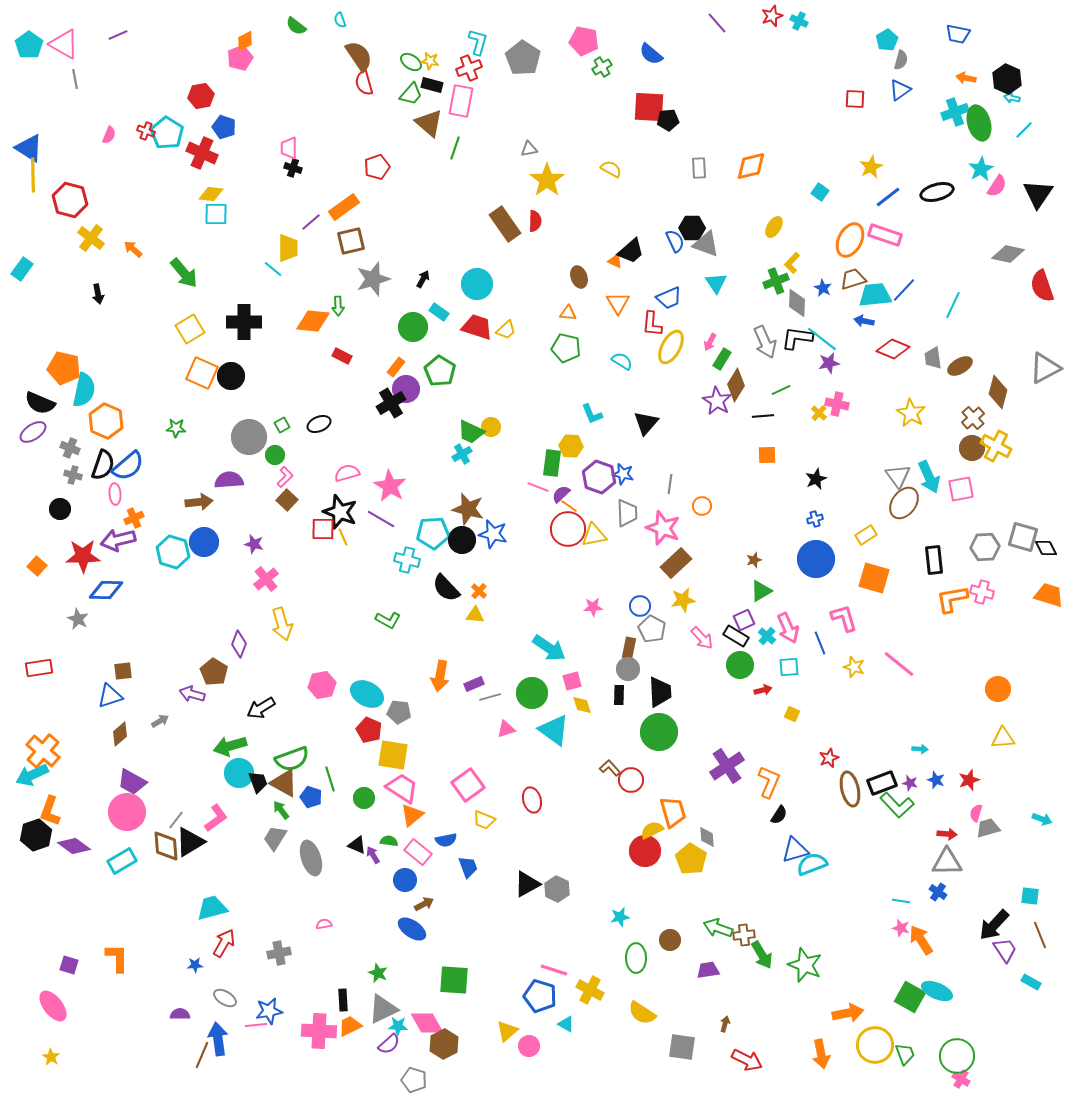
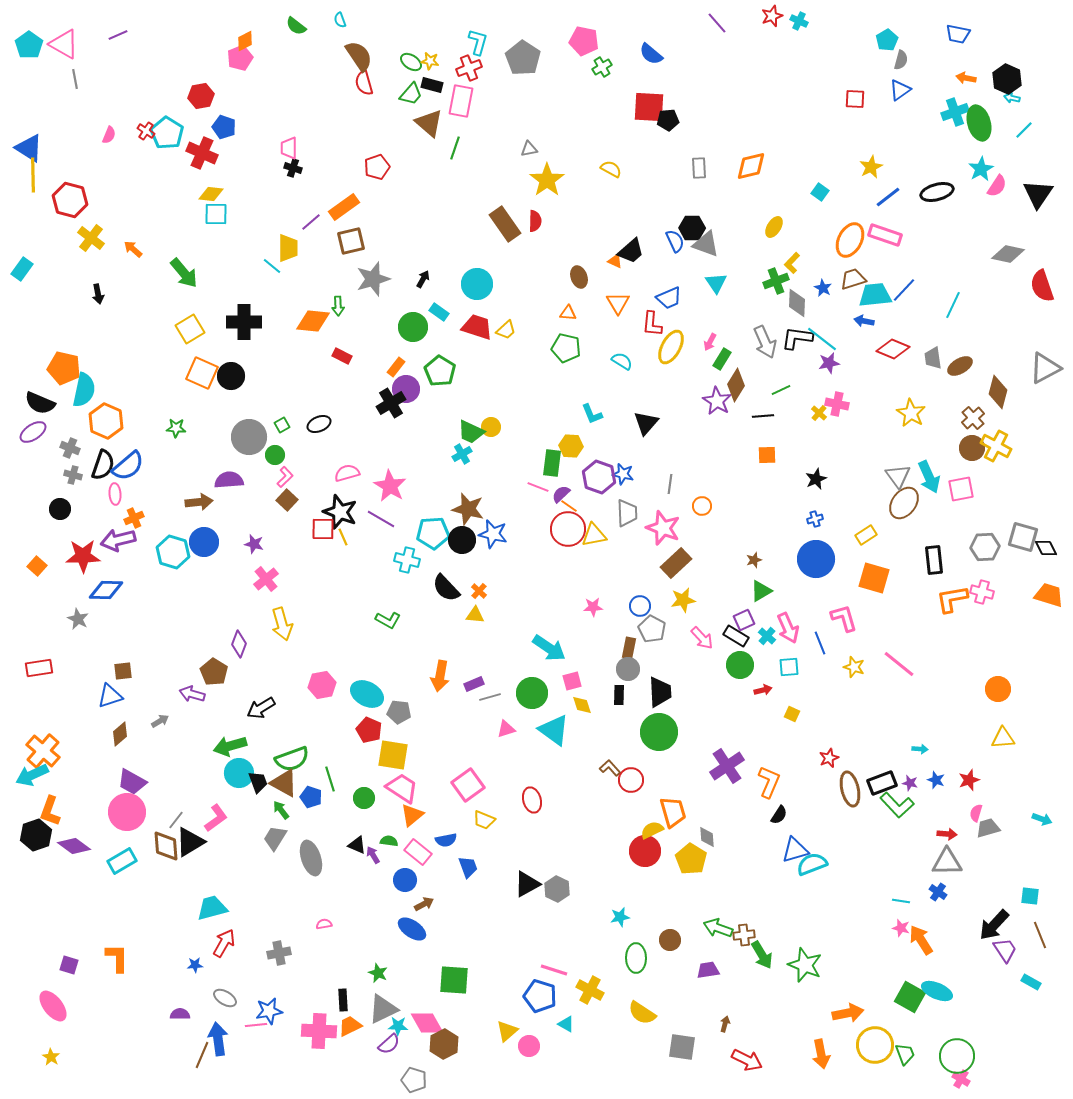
red cross at (146, 131): rotated 12 degrees clockwise
cyan line at (273, 269): moved 1 px left, 3 px up
